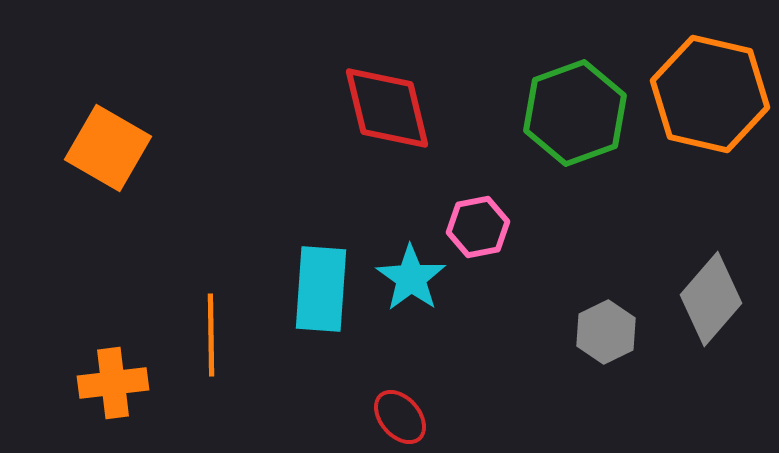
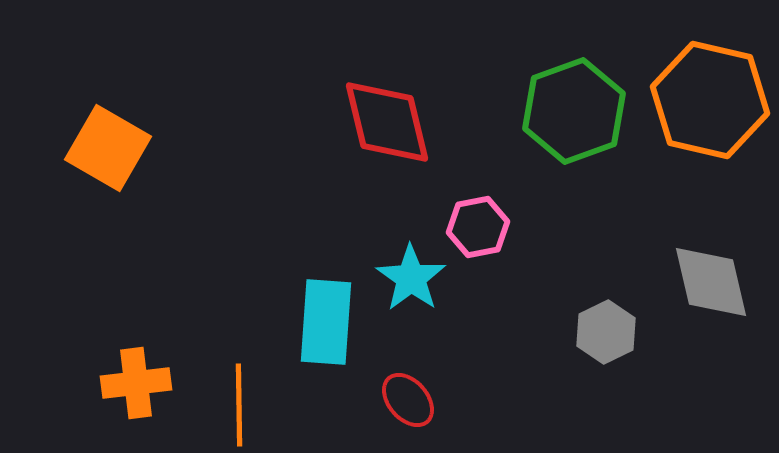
orange hexagon: moved 6 px down
red diamond: moved 14 px down
green hexagon: moved 1 px left, 2 px up
cyan rectangle: moved 5 px right, 33 px down
gray diamond: moved 17 px up; rotated 54 degrees counterclockwise
orange line: moved 28 px right, 70 px down
orange cross: moved 23 px right
red ellipse: moved 8 px right, 17 px up
